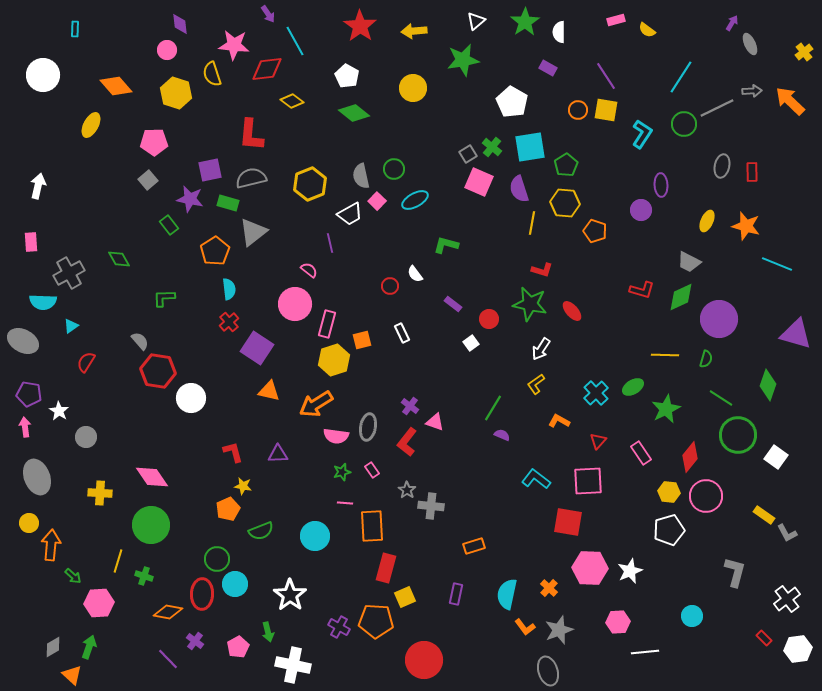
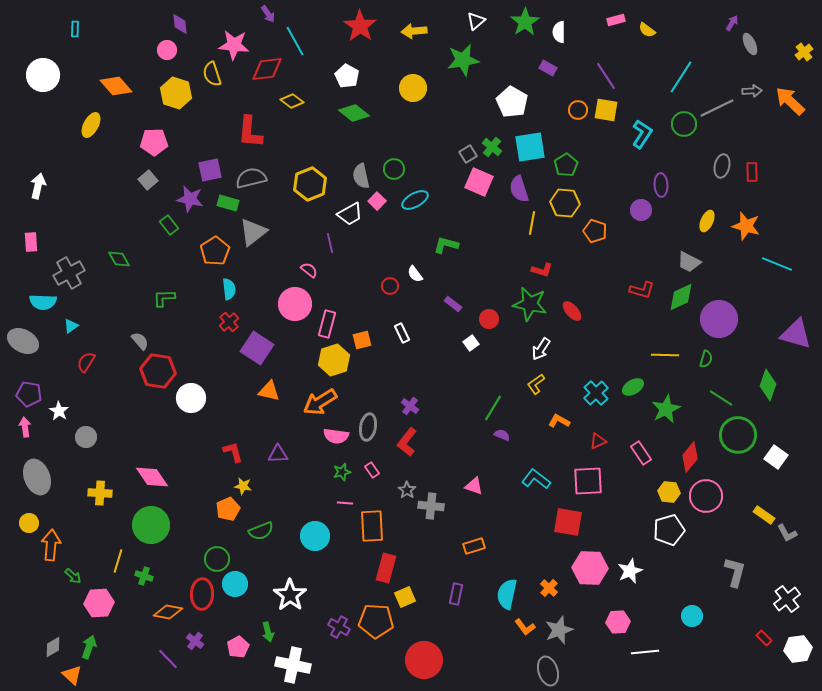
red L-shape at (251, 135): moved 1 px left, 3 px up
orange arrow at (316, 404): moved 4 px right, 2 px up
pink triangle at (435, 422): moved 39 px right, 64 px down
red triangle at (598, 441): rotated 24 degrees clockwise
